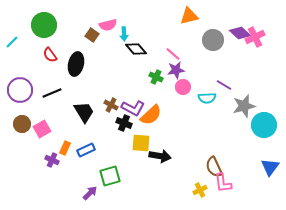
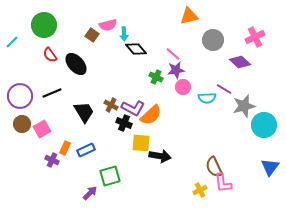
purple diamond: moved 29 px down
black ellipse: rotated 55 degrees counterclockwise
purple line: moved 4 px down
purple circle: moved 6 px down
